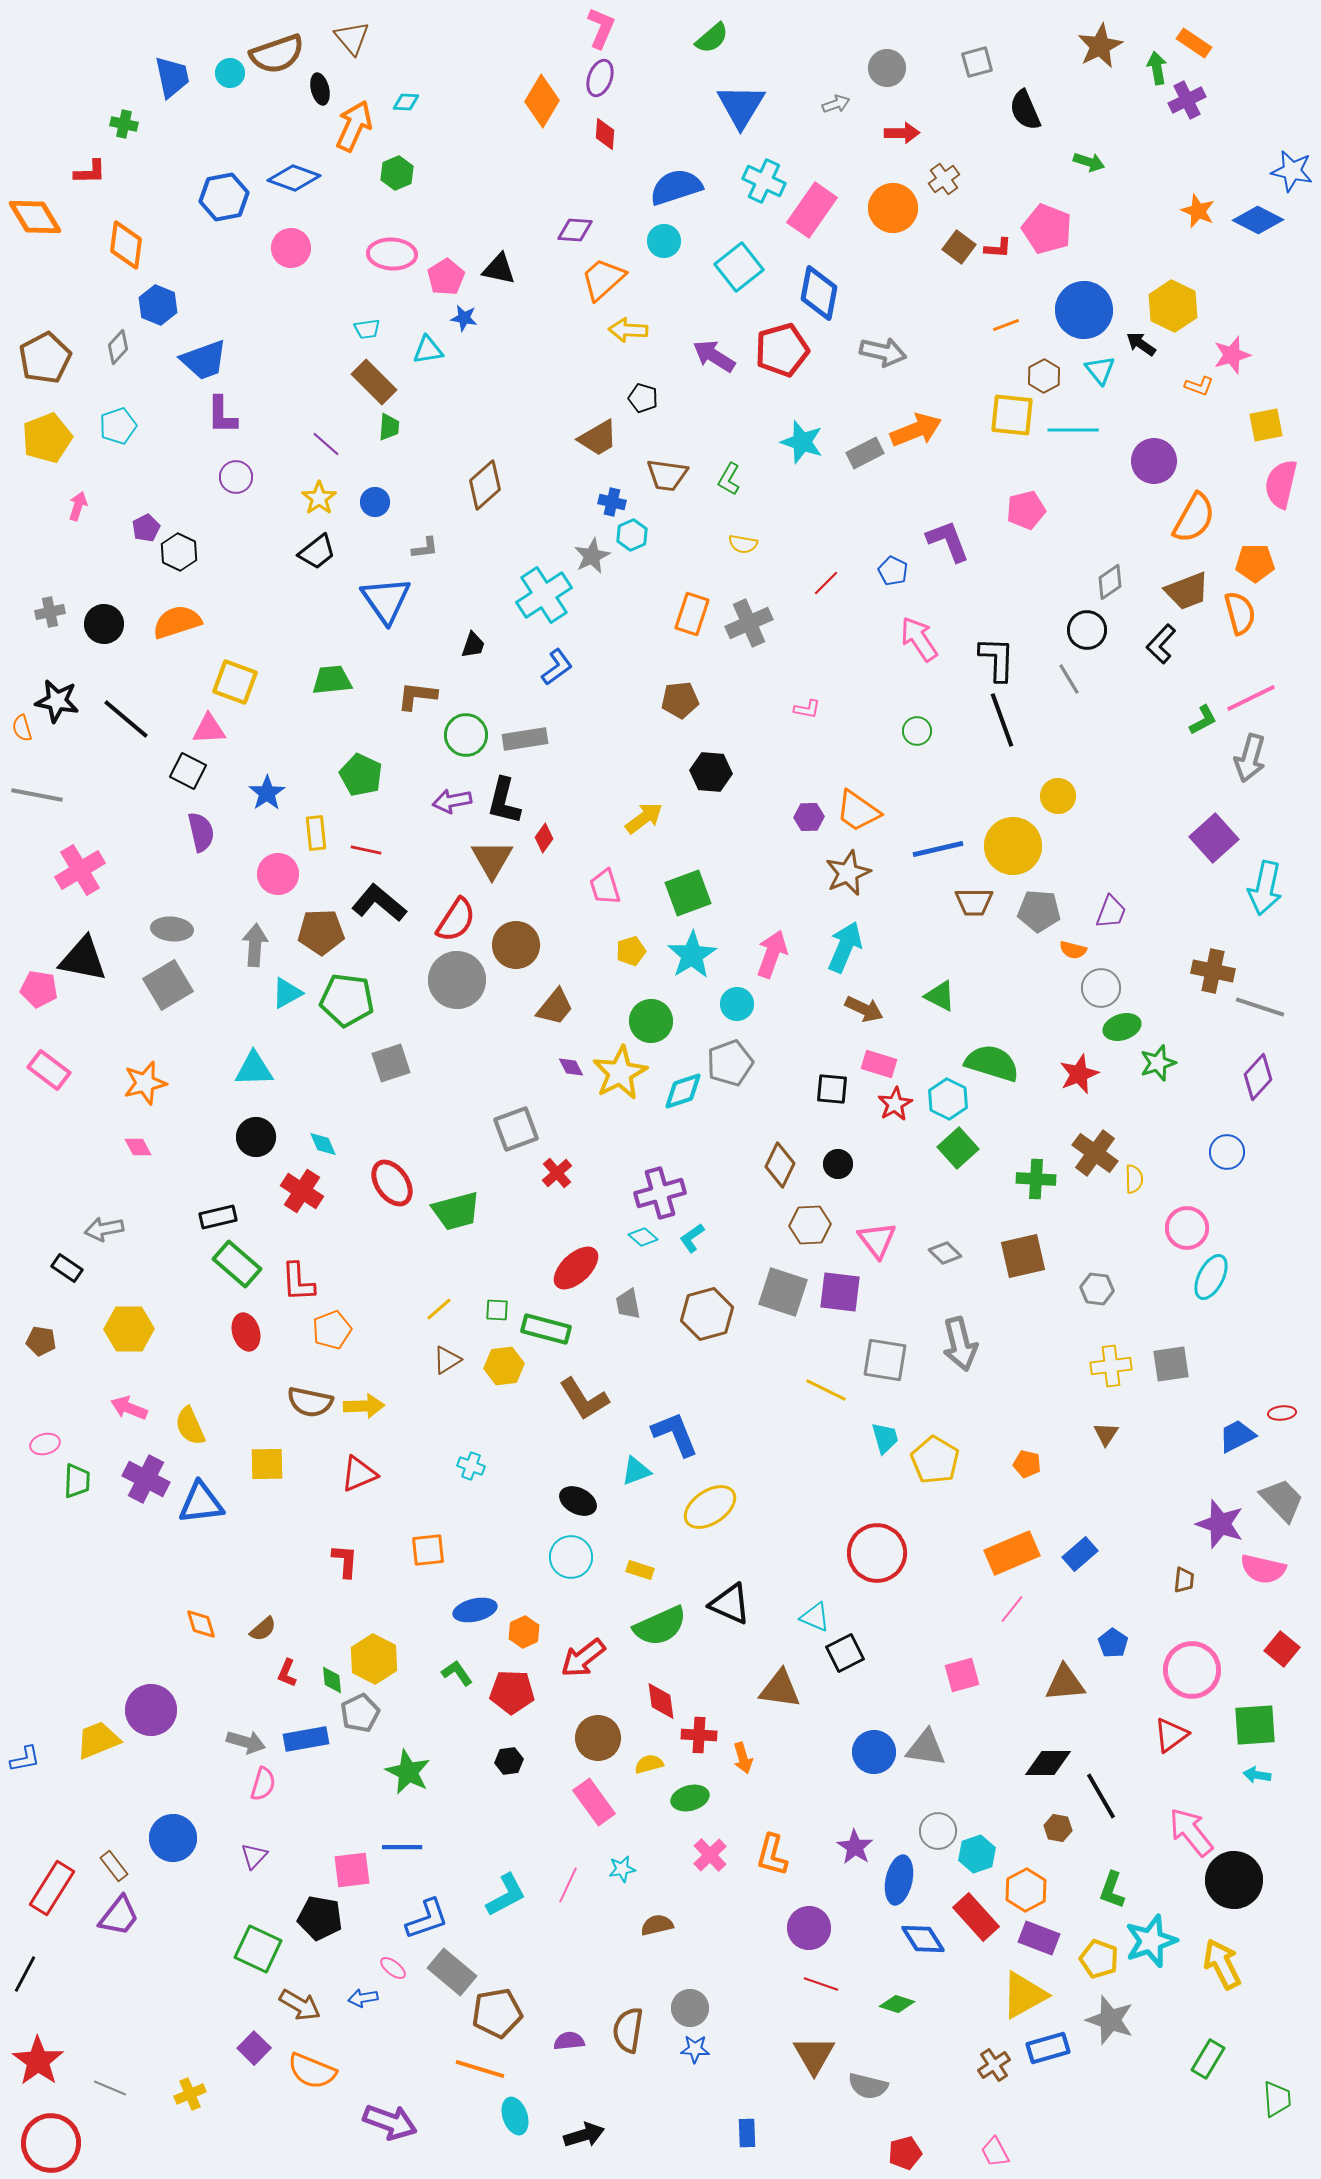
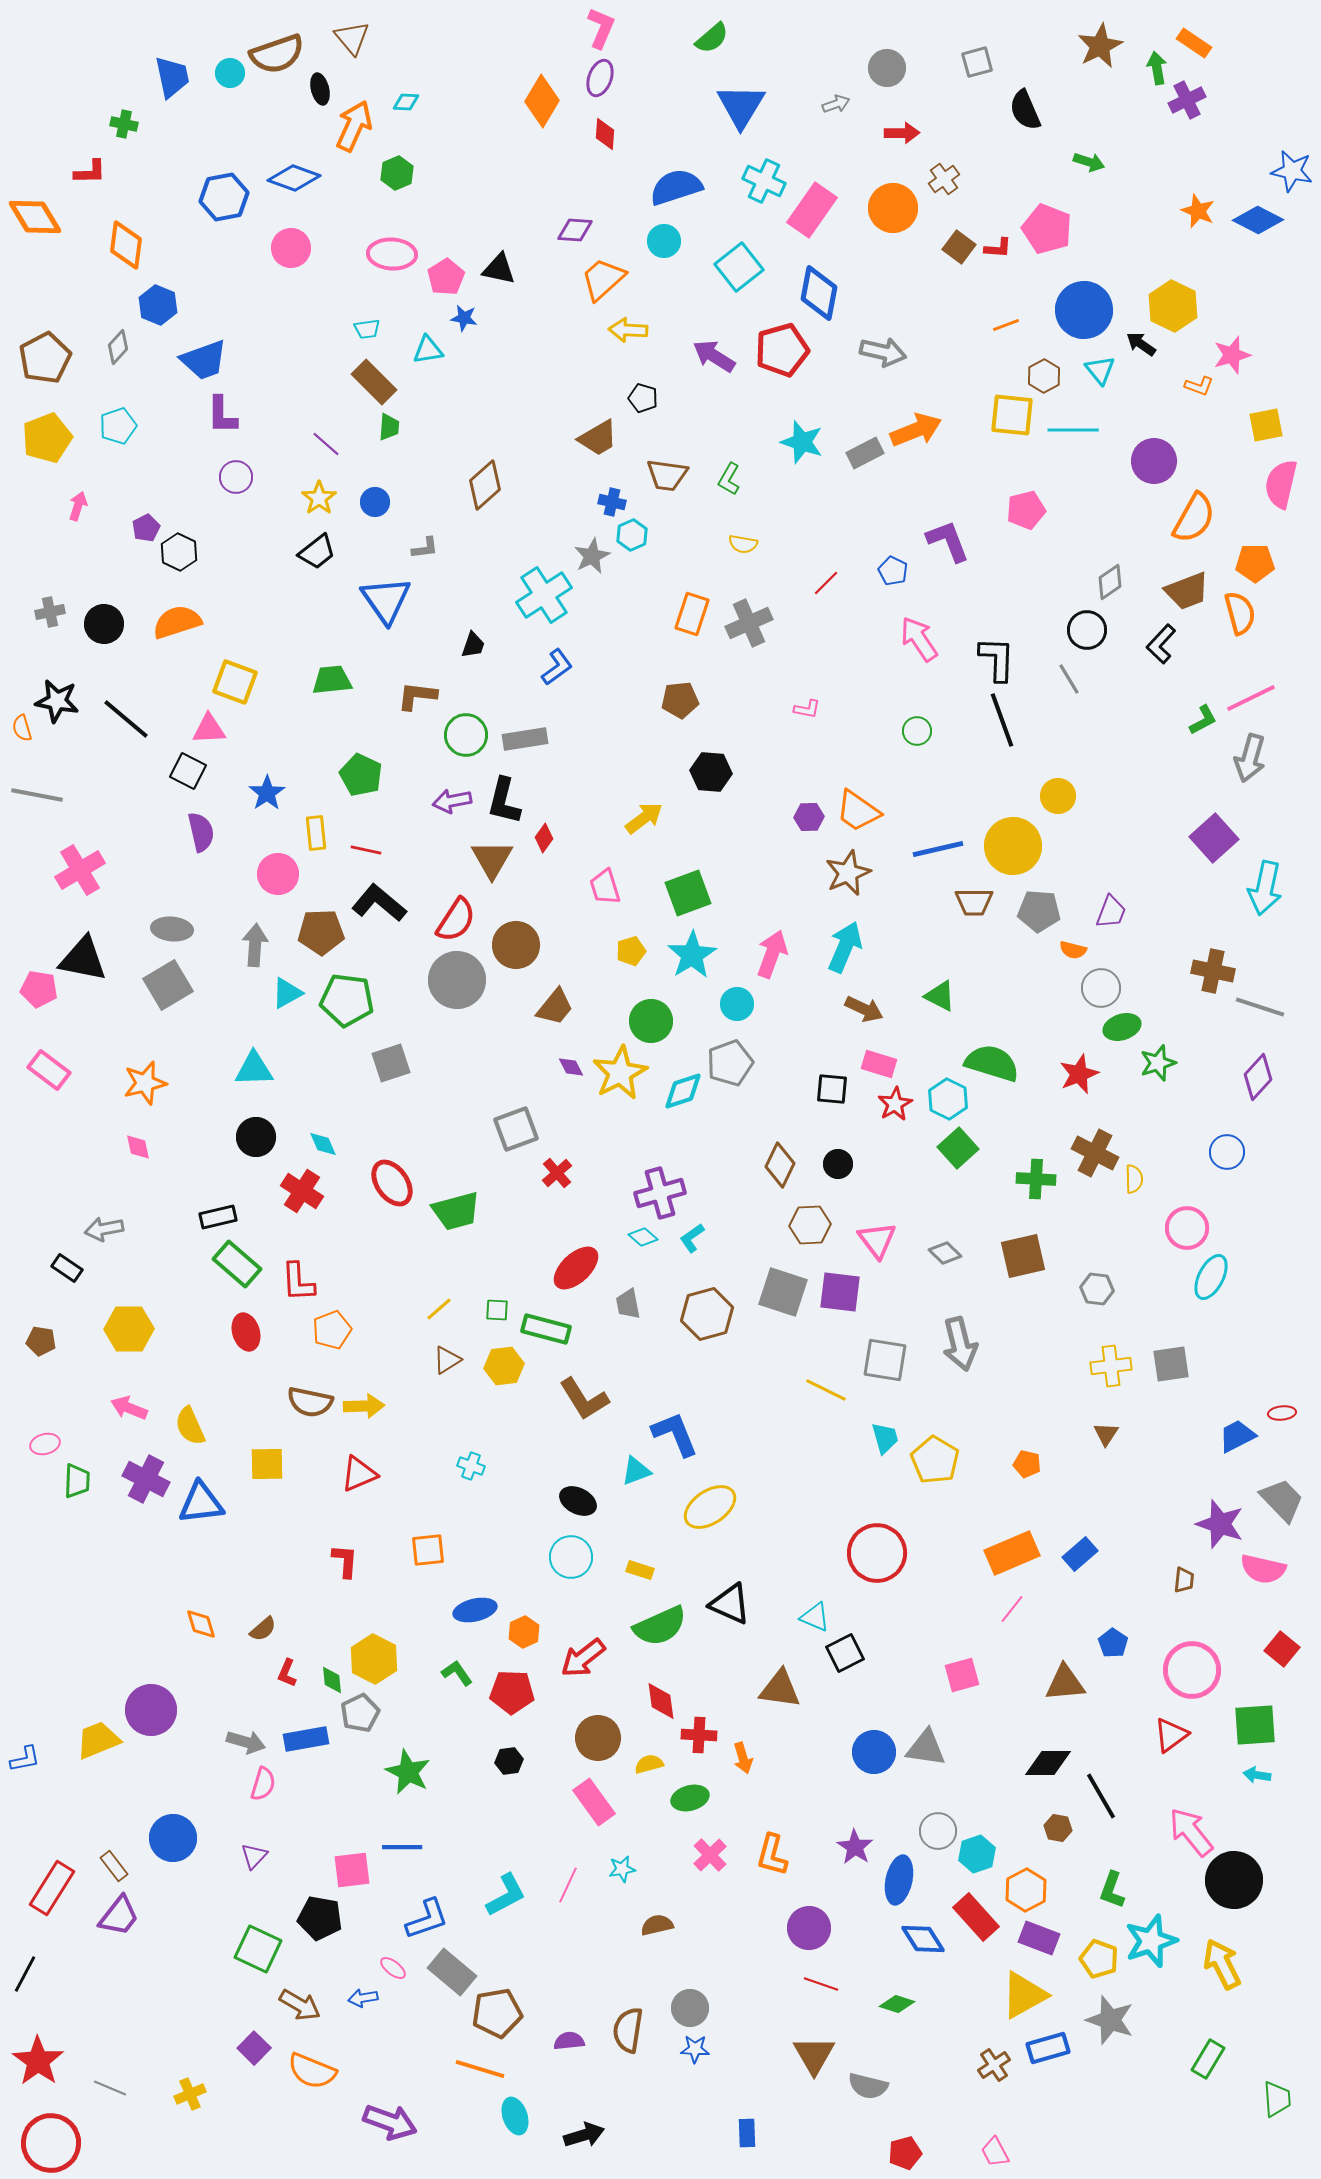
pink diamond at (138, 1147): rotated 16 degrees clockwise
brown cross at (1095, 1153): rotated 9 degrees counterclockwise
